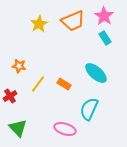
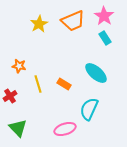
yellow line: rotated 54 degrees counterclockwise
pink ellipse: rotated 35 degrees counterclockwise
